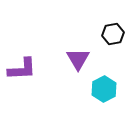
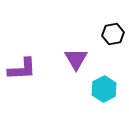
purple triangle: moved 2 px left
